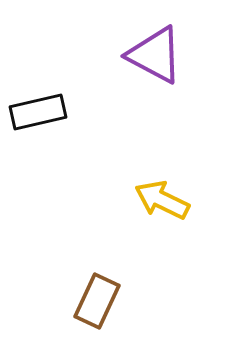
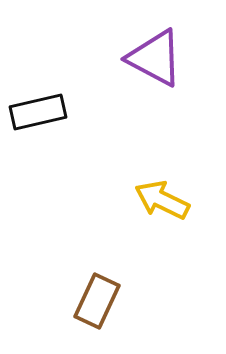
purple triangle: moved 3 px down
